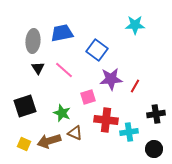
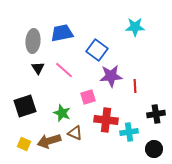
cyan star: moved 2 px down
purple star: moved 3 px up
red line: rotated 32 degrees counterclockwise
